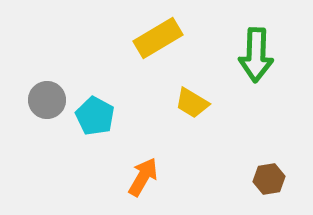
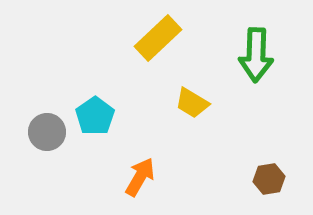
yellow rectangle: rotated 12 degrees counterclockwise
gray circle: moved 32 px down
cyan pentagon: rotated 9 degrees clockwise
orange arrow: moved 3 px left
